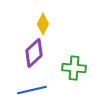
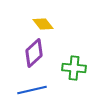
yellow diamond: rotated 65 degrees counterclockwise
